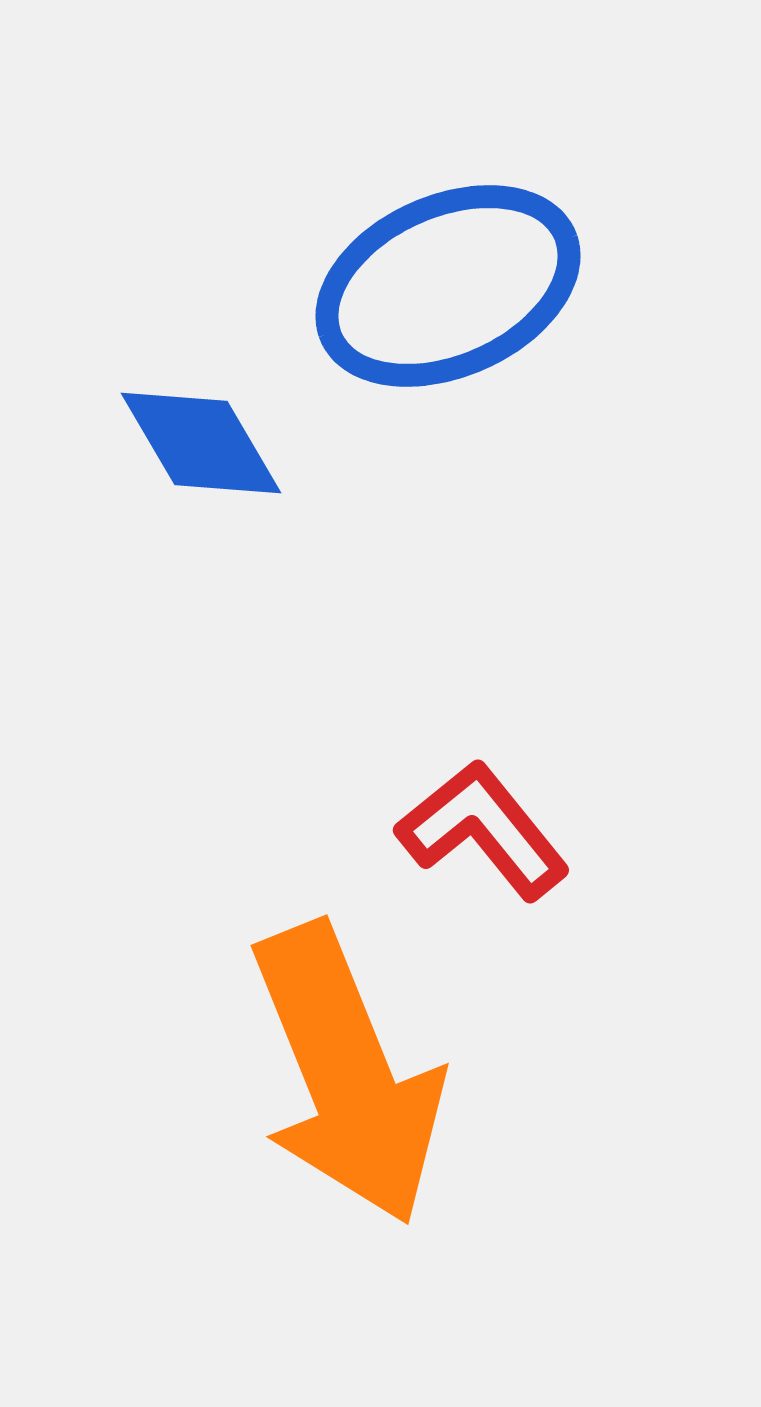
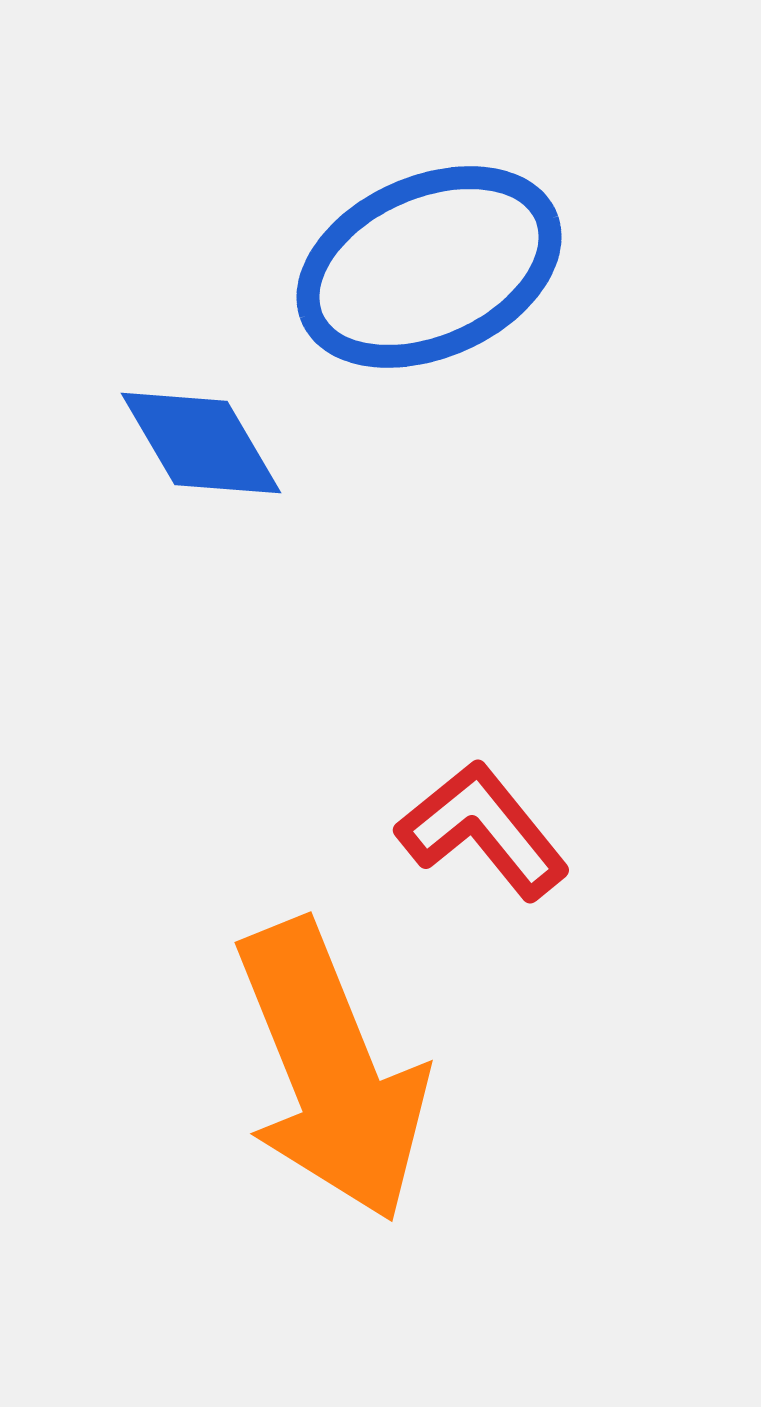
blue ellipse: moved 19 px left, 19 px up
orange arrow: moved 16 px left, 3 px up
